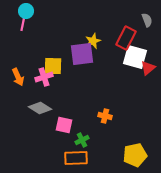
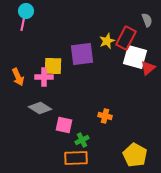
yellow star: moved 14 px right
pink cross: rotated 18 degrees clockwise
yellow pentagon: rotated 30 degrees counterclockwise
